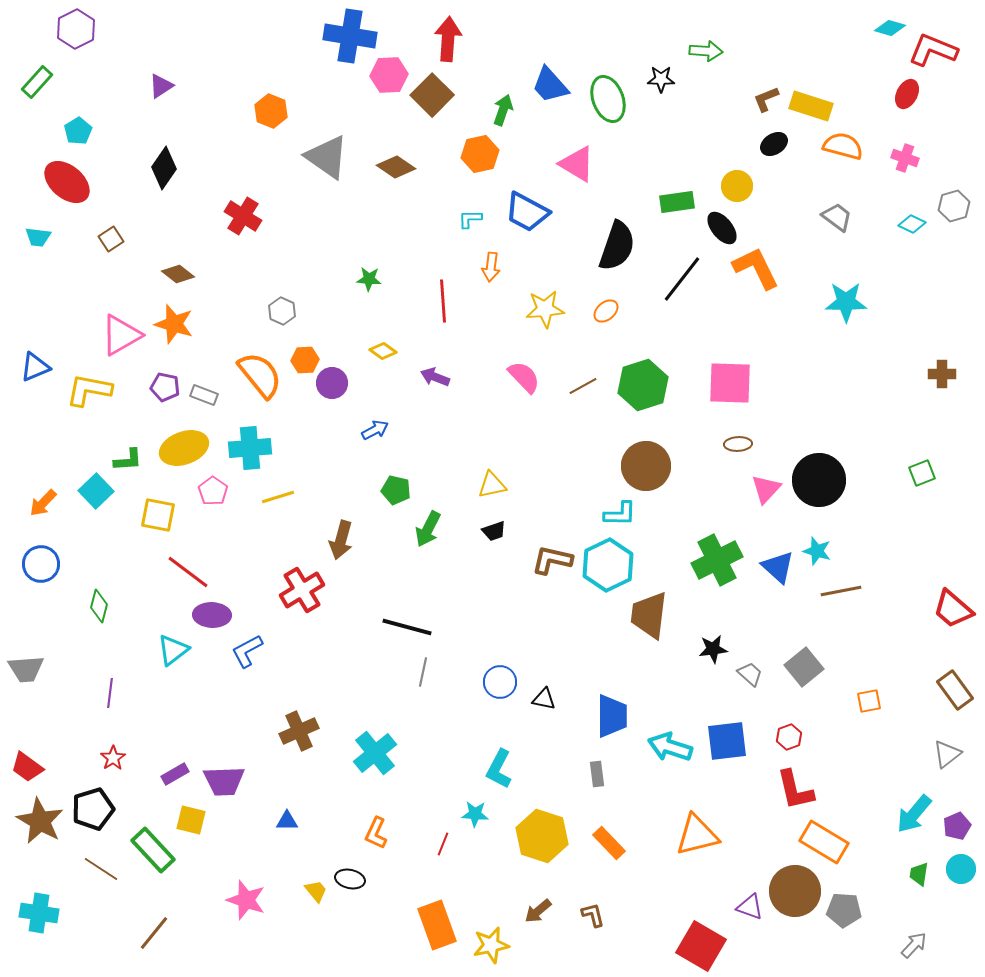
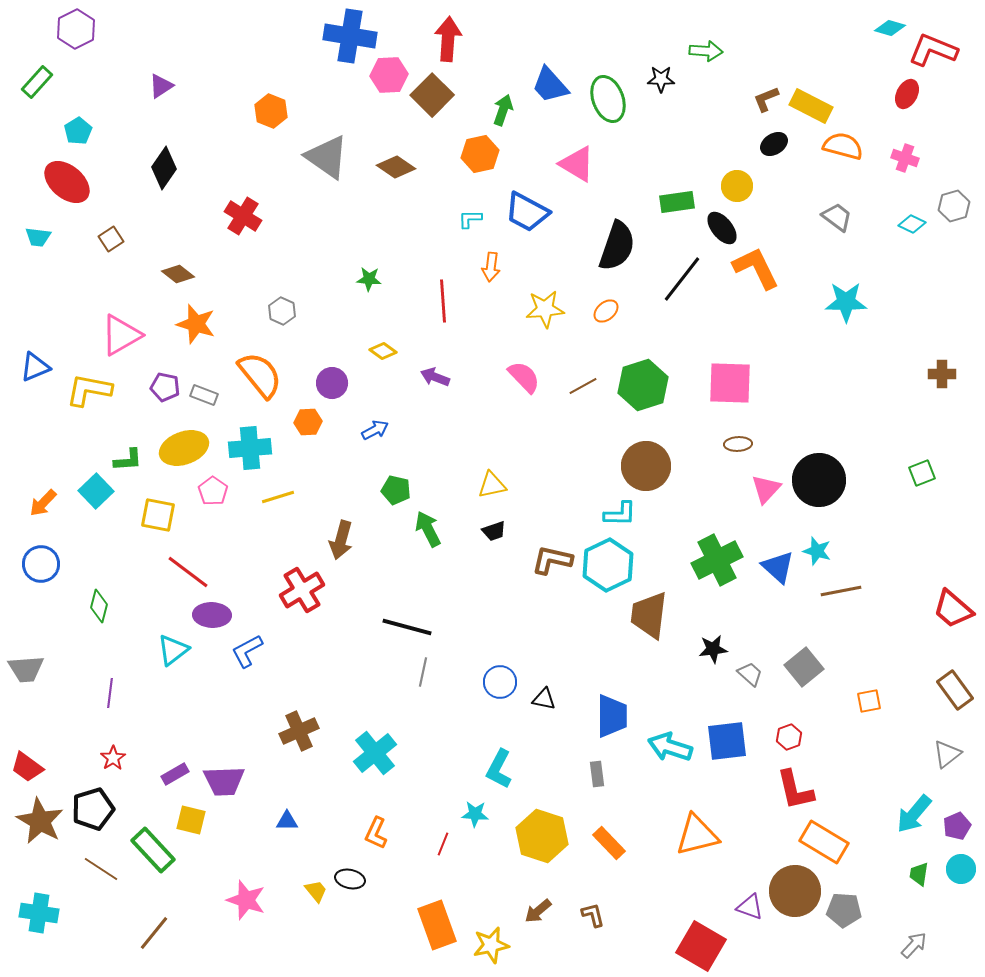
yellow rectangle at (811, 106): rotated 9 degrees clockwise
orange star at (174, 324): moved 22 px right
orange hexagon at (305, 360): moved 3 px right, 62 px down
green arrow at (428, 529): rotated 126 degrees clockwise
